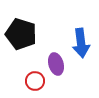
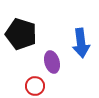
purple ellipse: moved 4 px left, 2 px up
red circle: moved 5 px down
